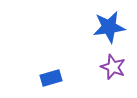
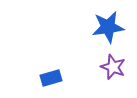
blue star: moved 1 px left
